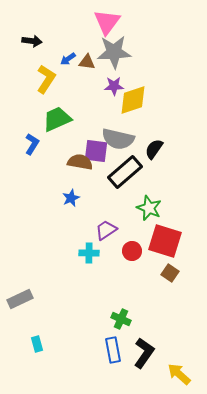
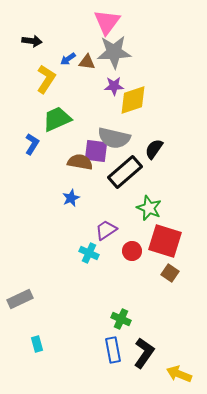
gray semicircle: moved 4 px left, 1 px up
cyan cross: rotated 24 degrees clockwise
yellow arrow: rotated 20 degrees counterclockwise
